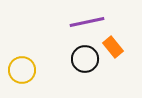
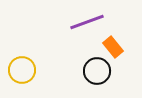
purple line: rotated 8 degrees counterclockwise
black circle: moved 12 px right, 12 px down
